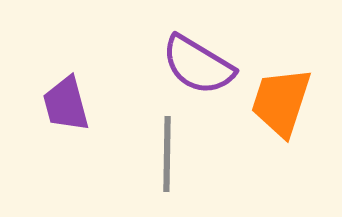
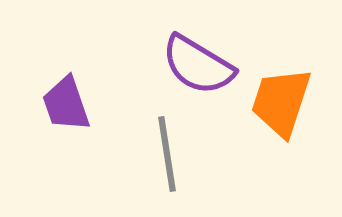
purple trapezoid: rotated 4 degrees counterclockwise
gray line: rotated 10 degrees counterclockwise
